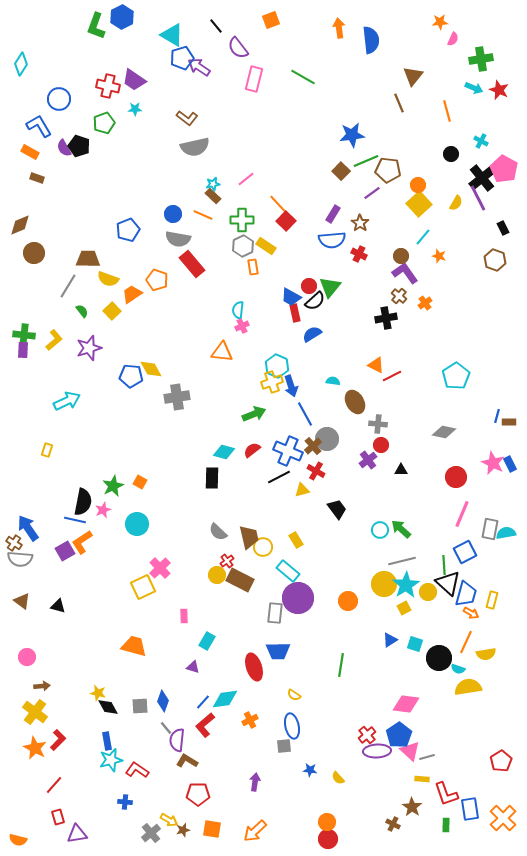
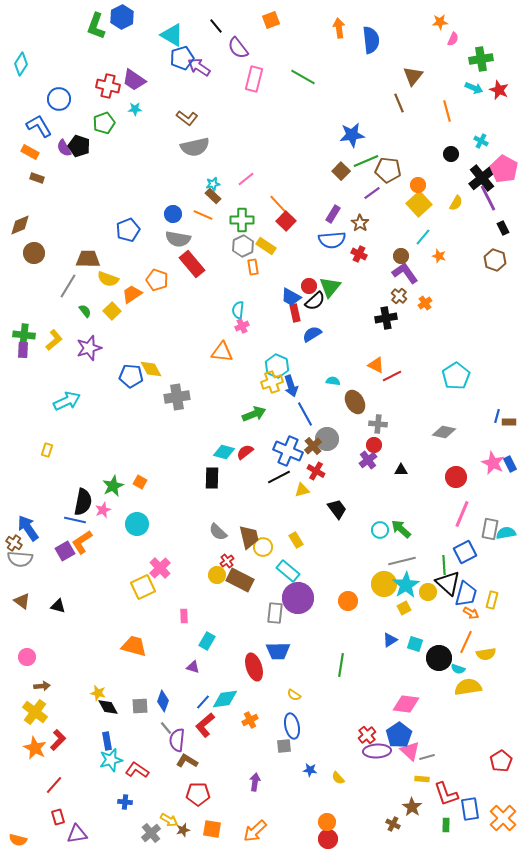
purple line at (478, 198): moved 10 px right
green semicircle at (82, 311): moved 3 px right
red circle at (381, 445): moved 7 px left
red semicircle at (252, 450): moved 7 px left, 2 px down
